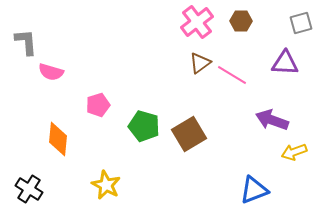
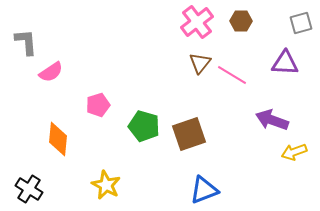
brown triangle: rotated 15 degrees counterclockwise
pink semicircle: rotated 50 degrees counterclockwise
brown square: rotated 12 degrees clockwise
blue triangle: moved 50 px left
